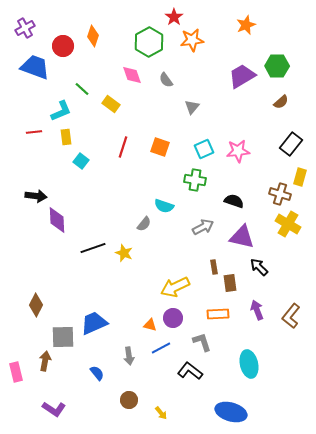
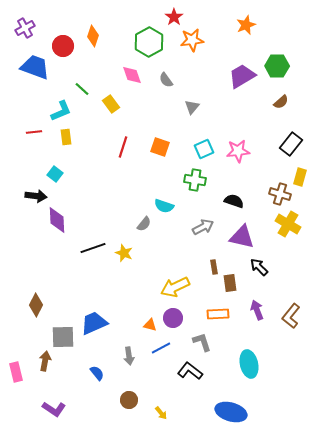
yellow rectangle at (111, 104): rotated 18 degrees clockwise
cyan square at (81, 161): moved 26 px left, 13 px down
